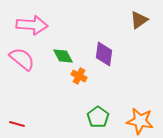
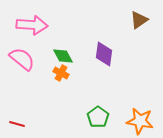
orange cross: moved 18 px left, 3 px up
